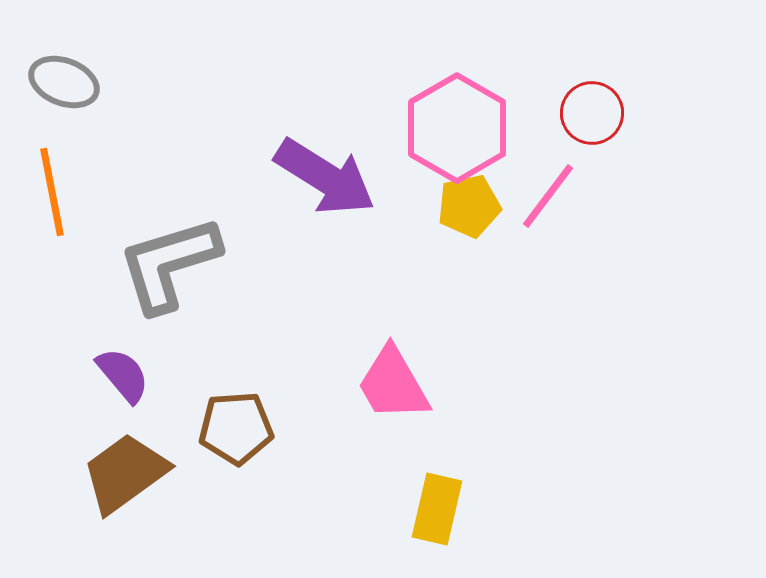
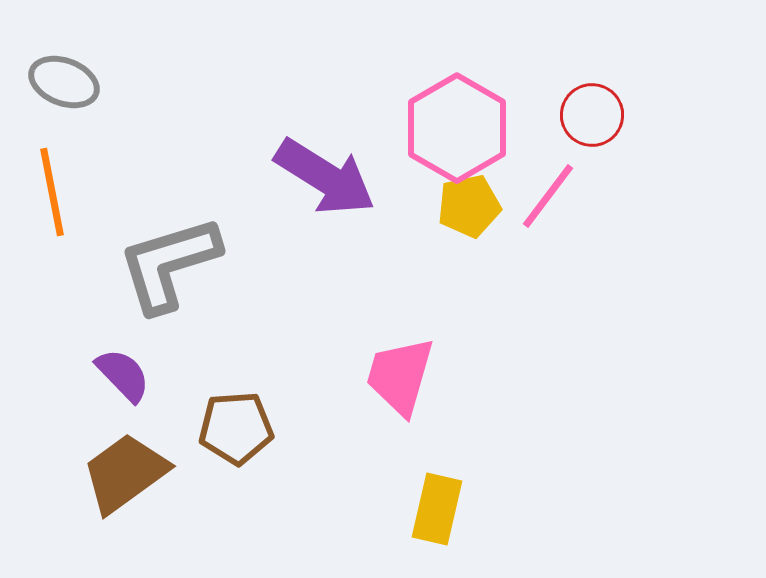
red circle: moved 2 px down
purple semicircle: rotated 4 degrees counterclockwise
pink trapezoid: moved 7 px right, 8 px up; rotated 46 degrees clockwise
